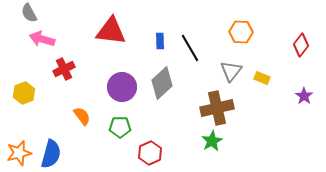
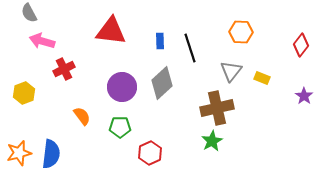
pink arrow: moved 2 px down
black line: rotated 12 degrees clockwise
blue semicircle: rotated 8 degrees counterclockwise
